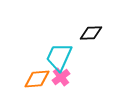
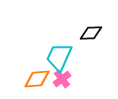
pink cross: moved 1 px right, 2 px down
